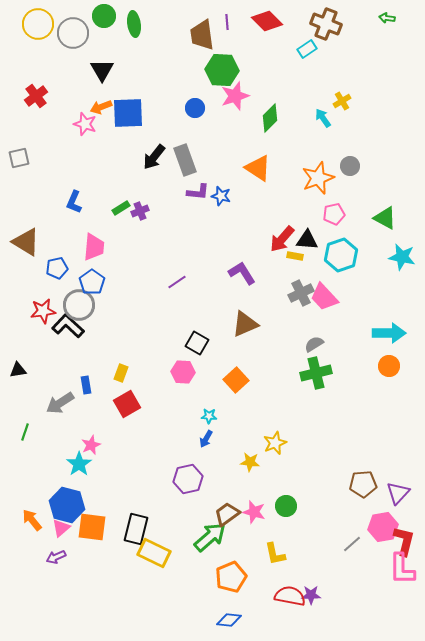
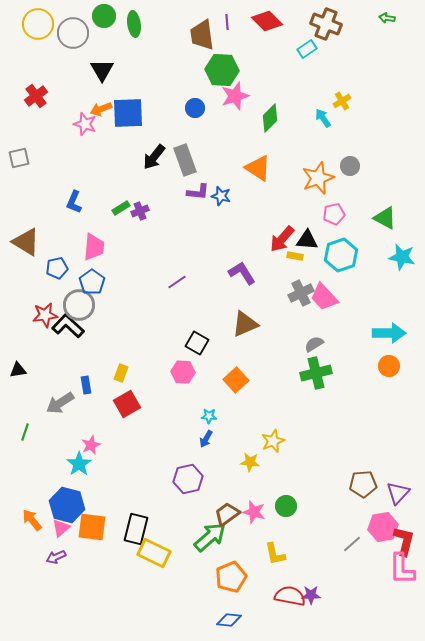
orange arrow at (101, 107): moved 2 px down
red star at (43, 311): moved 2 px right, 4 px down
yellow star at (275, 443): moved 2 px left, 2 px up
